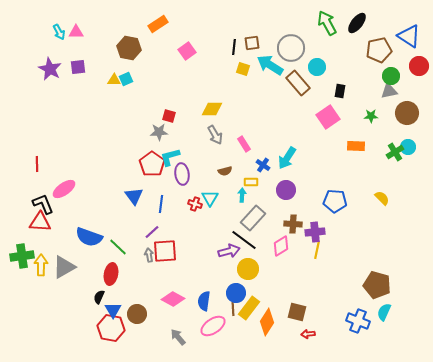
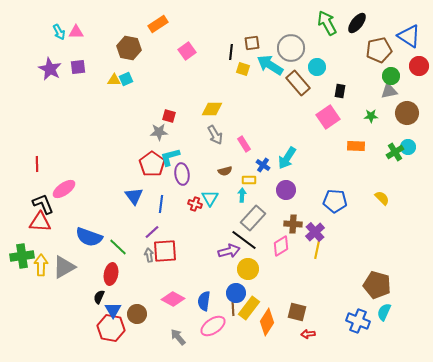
black line at (234, 47): moved 3 px left, 5 px down
yellow rectangle at (251, 182): moved 2 px left, 2 px up
purple cross at (315, 232): rotated 36 degrees counterclockwise
